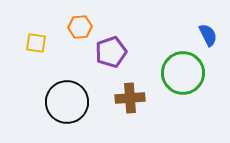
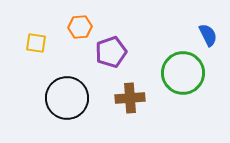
black circle: moved 4 px up
